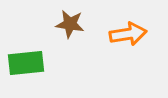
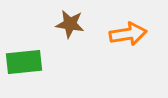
green rectangle: moved 2 px left, 1 px up
